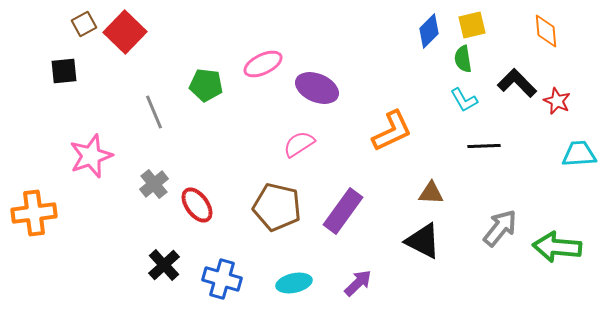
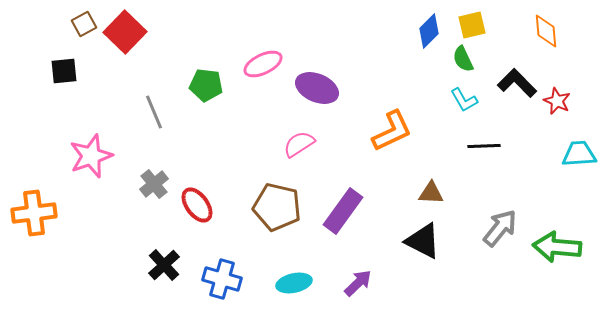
green semicircle: rotated 16 degrees counterclockwise
